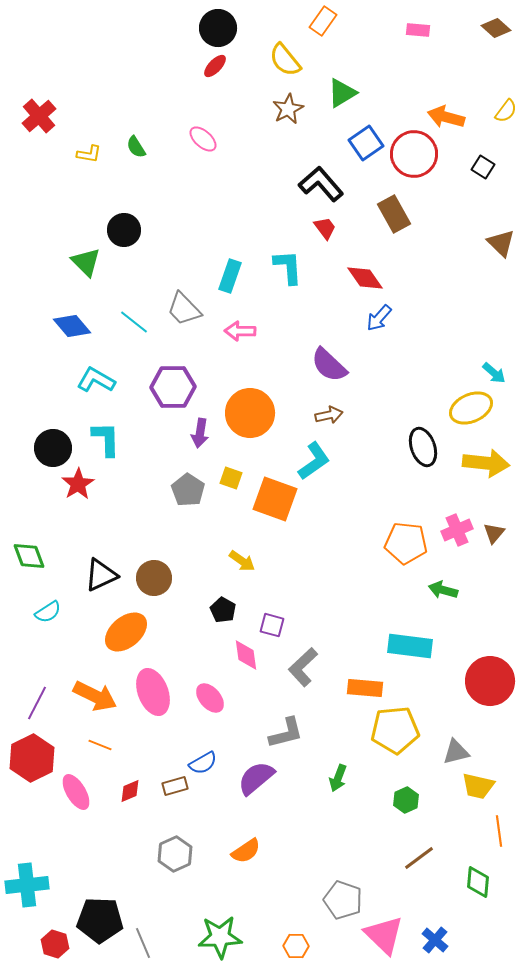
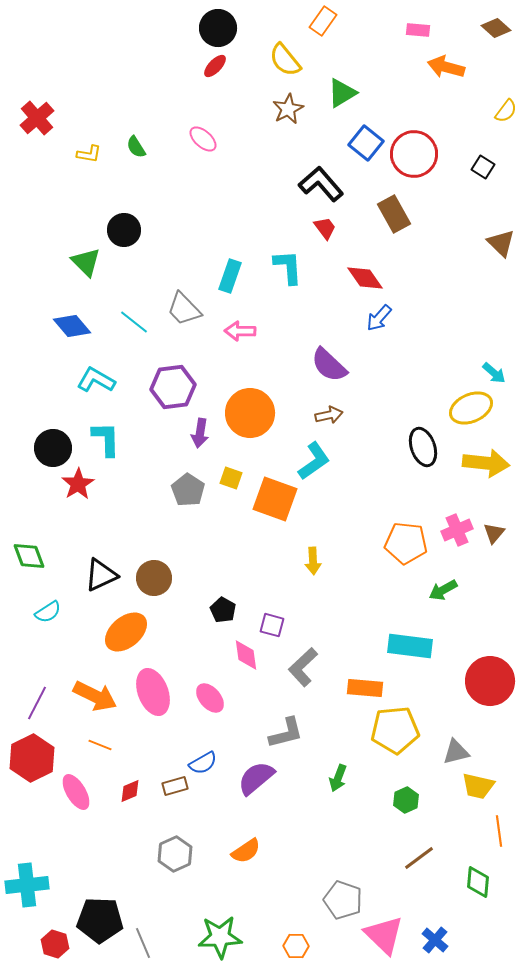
red cross at (39, 116): moved 2 px left, 2 px down
orange arrow at (446, 117): moved 50 px up
blue square at (366, 143): rotated 16 degrees counterclockwise
purple hexagon at (173, 387): rotated 6 degrees counterclockwise
yellow arrow at (242, 561): moved 71 px right; rotated 52 degrees clockwise
green arrow at (443, 590): rotated 44 degrees counterclockwise
